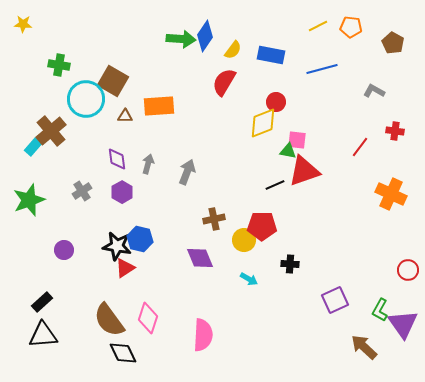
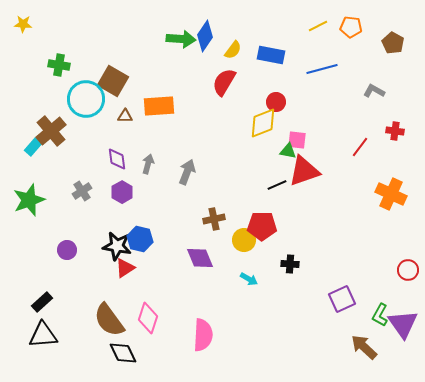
black line at (275, 185): moved 2 px right
purple circle at (64, 250): moved 3 px right
purple square at (335, 300): moved 7 px right, 1 px up
green L-shape at (380, 310): moved 5 px down
